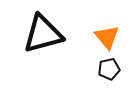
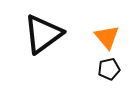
black triangle: rotated 21 degrees counterclockwise
